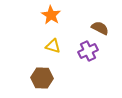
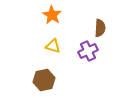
orange star: moved 1 px right
brown semicircle: rotated 66 degrees clockwise
brown hexagon: moved 2 px right, 2 px down; rotated 15 degrees counterclockwise
